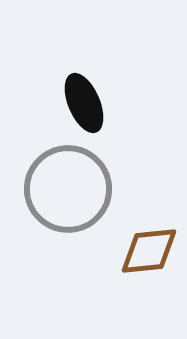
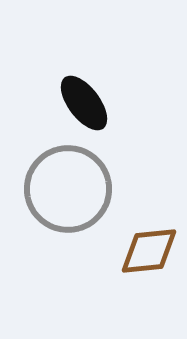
black ellipse: rotated 14 degrees counterclockwise
